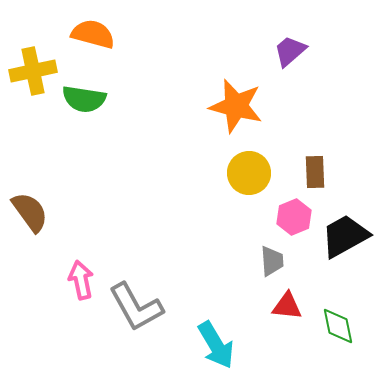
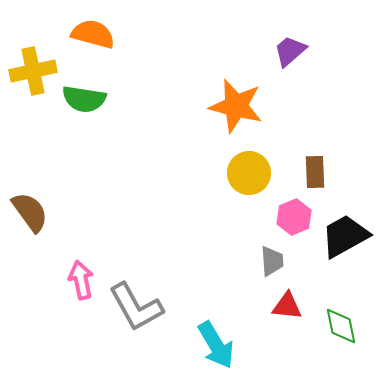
green diamond: moved 3 px right
